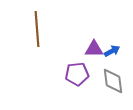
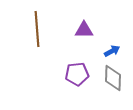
purple triangle: moved 10 px left, 19 px up
gray diamond: moved 3 px up; rotated 8 degrees clockwise
